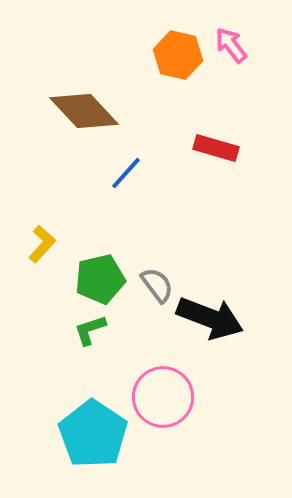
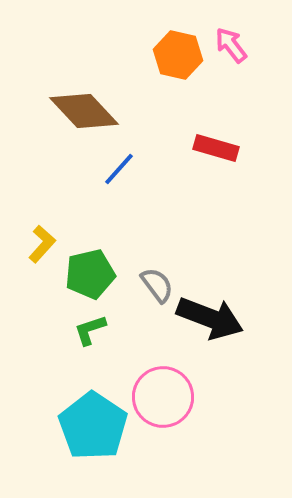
blue line: moved 7 px left, 4 px up
green pentagon: moved 10 px left, 5 px up
cyan pentagon: moved 8 px up
